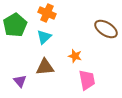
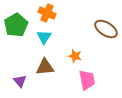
green pentagon: moved 1 px right
cyan triangle: rotated 14 degrees counterclockwise
